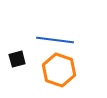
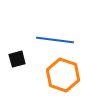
orange hexagon: moved 4 px right, 5 px down
